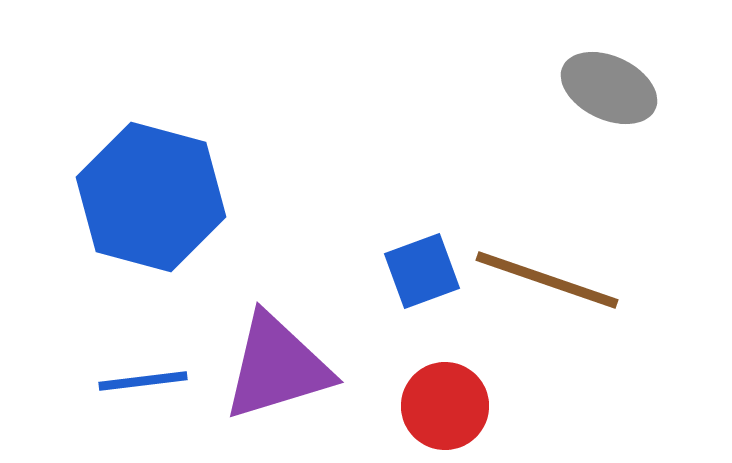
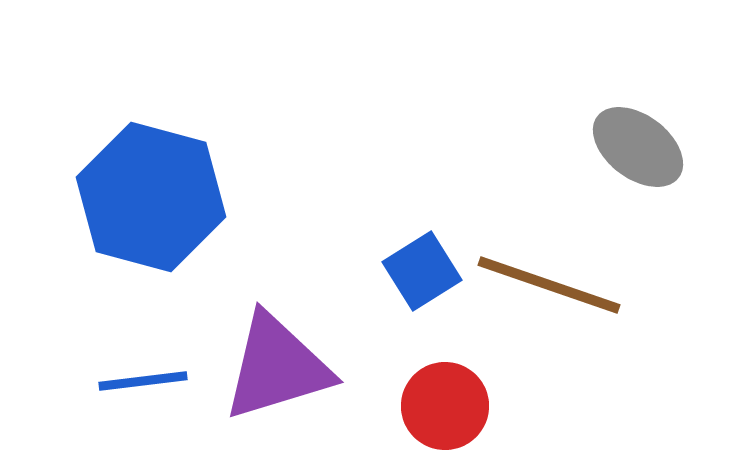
gray ellipse: moved 29 px right, 59 px down; rotated 12 degrees clockwise
blue square: rotated 12 degrees counterclockwise
brown line: moved 2 px right, 5 px down
